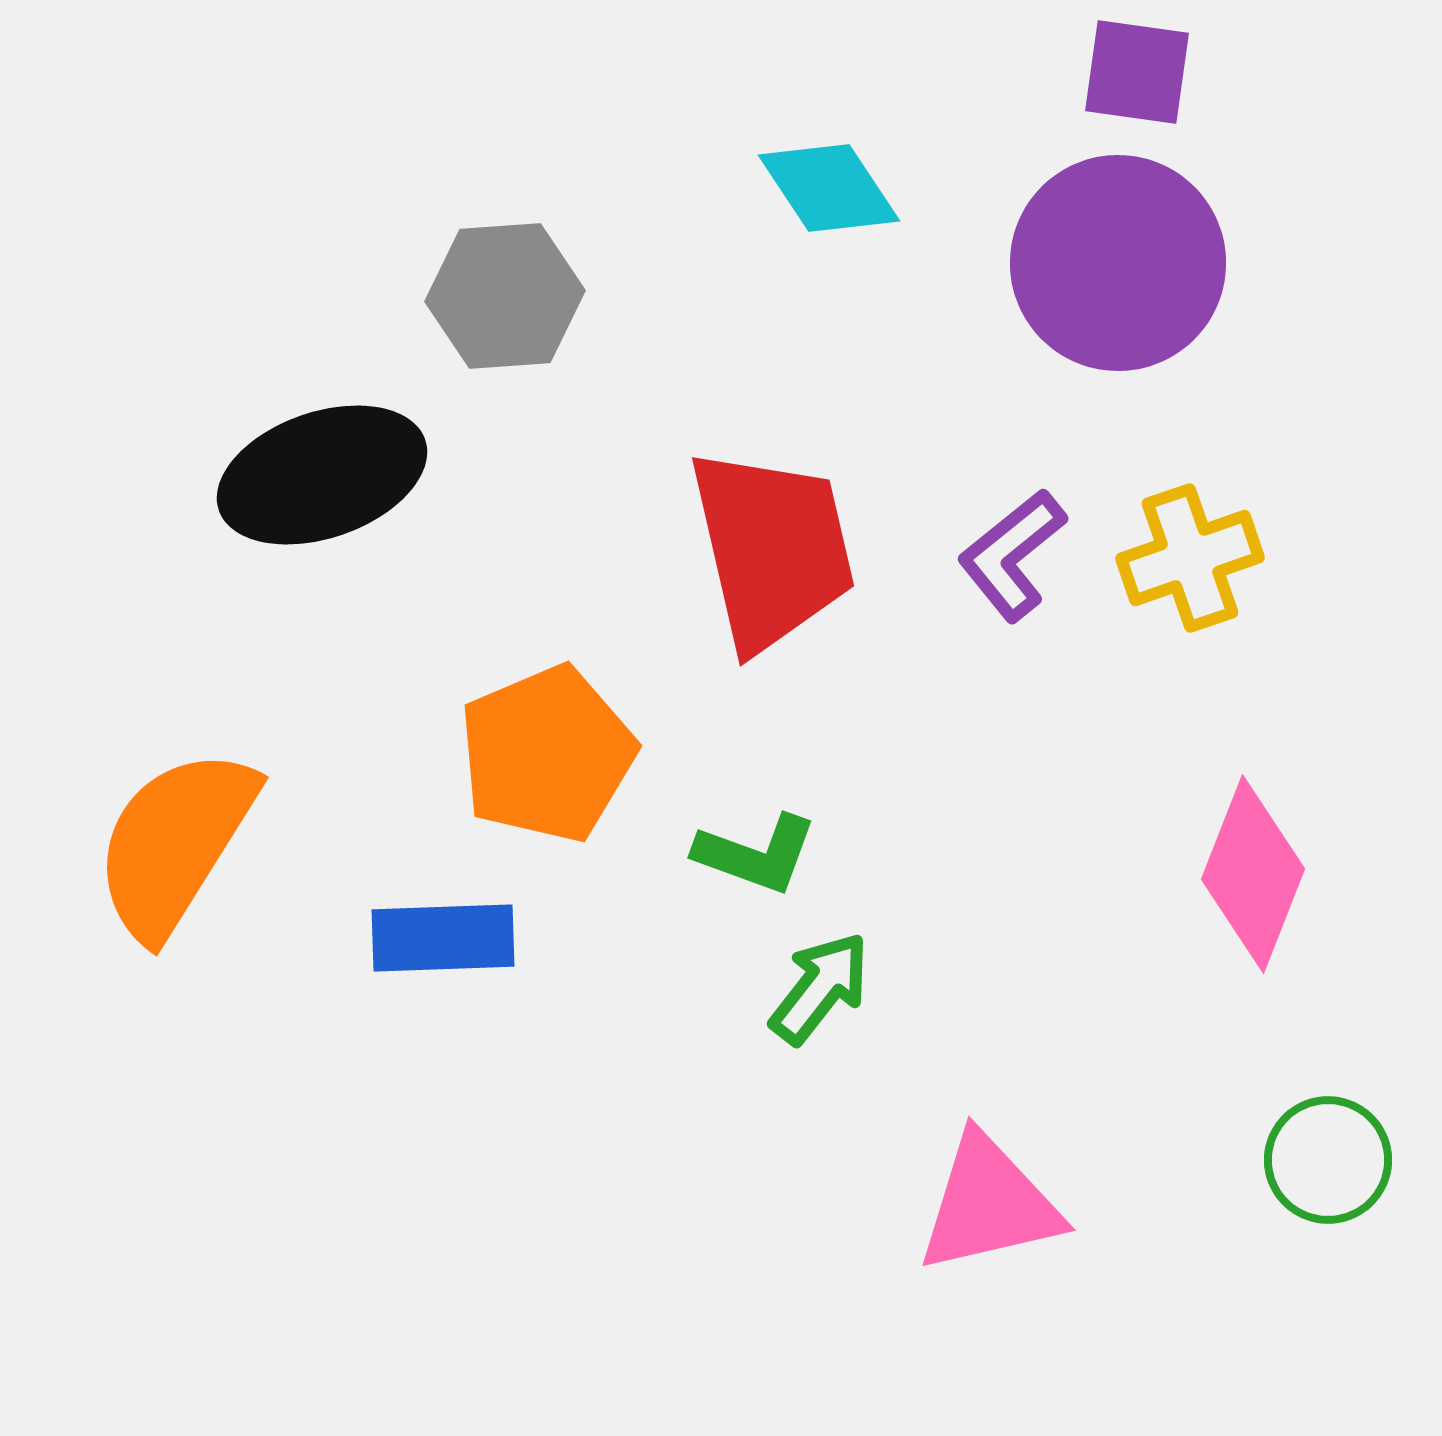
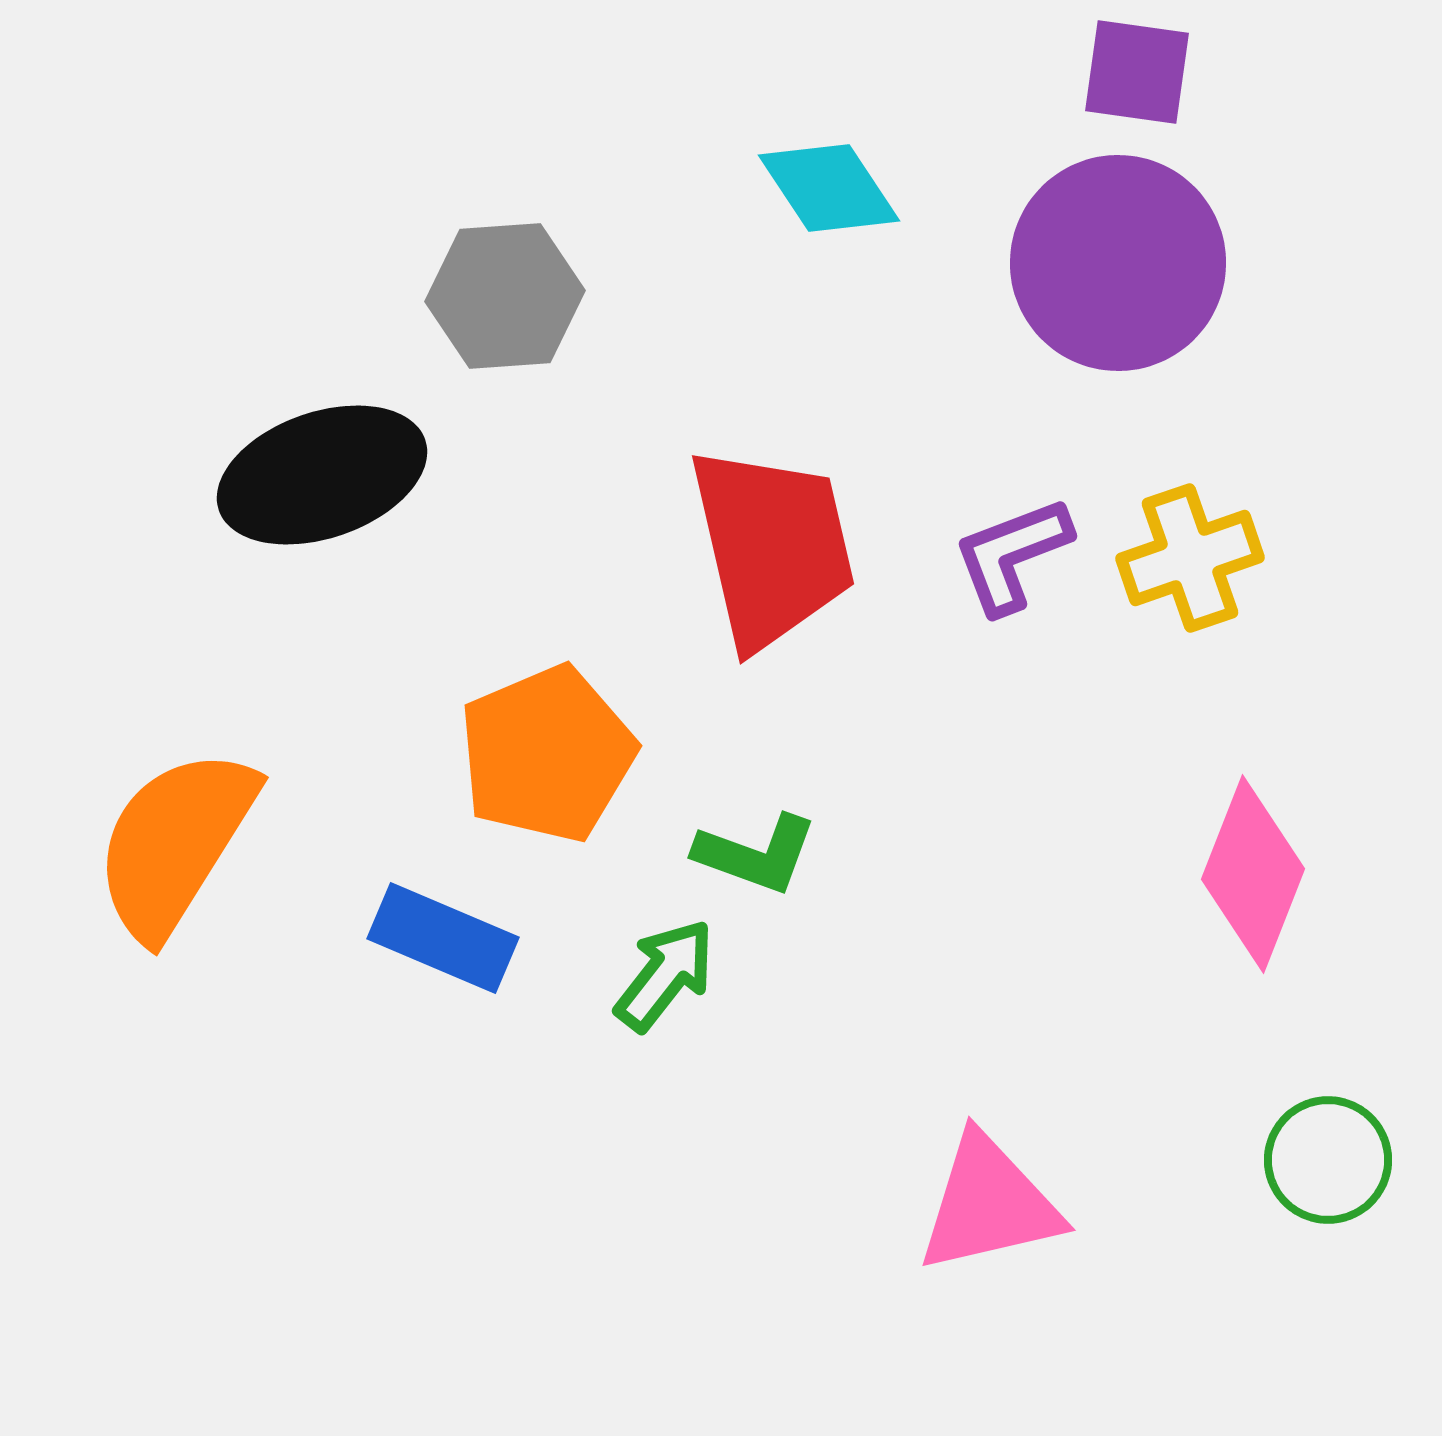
red trapezoid: moved 2 px up
purple L-shape: rotated 18 degrees clockwise
blue rectangle: rotated 25 degrees clockwise
green arrow: moved 155 px left, 13 px up
